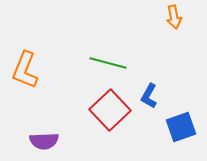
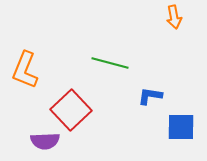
green line: moved 2 px right
blue L-shape: moved 1 px right; rotated 70 degrees clockwise
red square: moved 39 px left
blue square: rotated 20 degrees clockwise
purple semicircle: moved 1 px right
